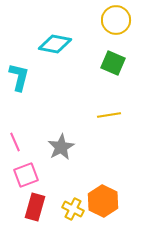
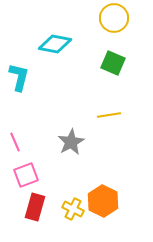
yellow circle: moved 2 px left, 2 px up
gray star: moved 10 px right, 5 px up
